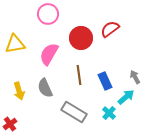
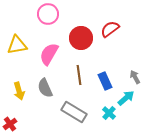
yellow triangle: moved 2 px right, 1 px down
cyan arrow: moved 1 px down
